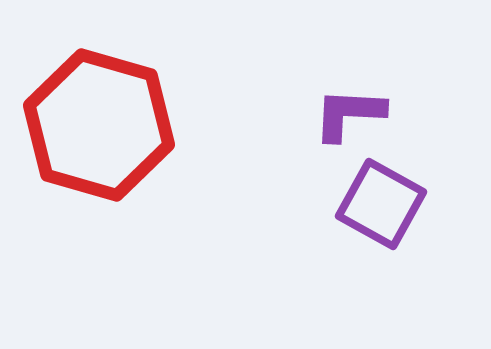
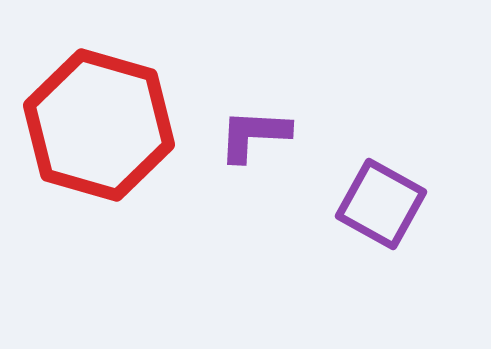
purple L-shape: moved 95 px left, 21 px down
